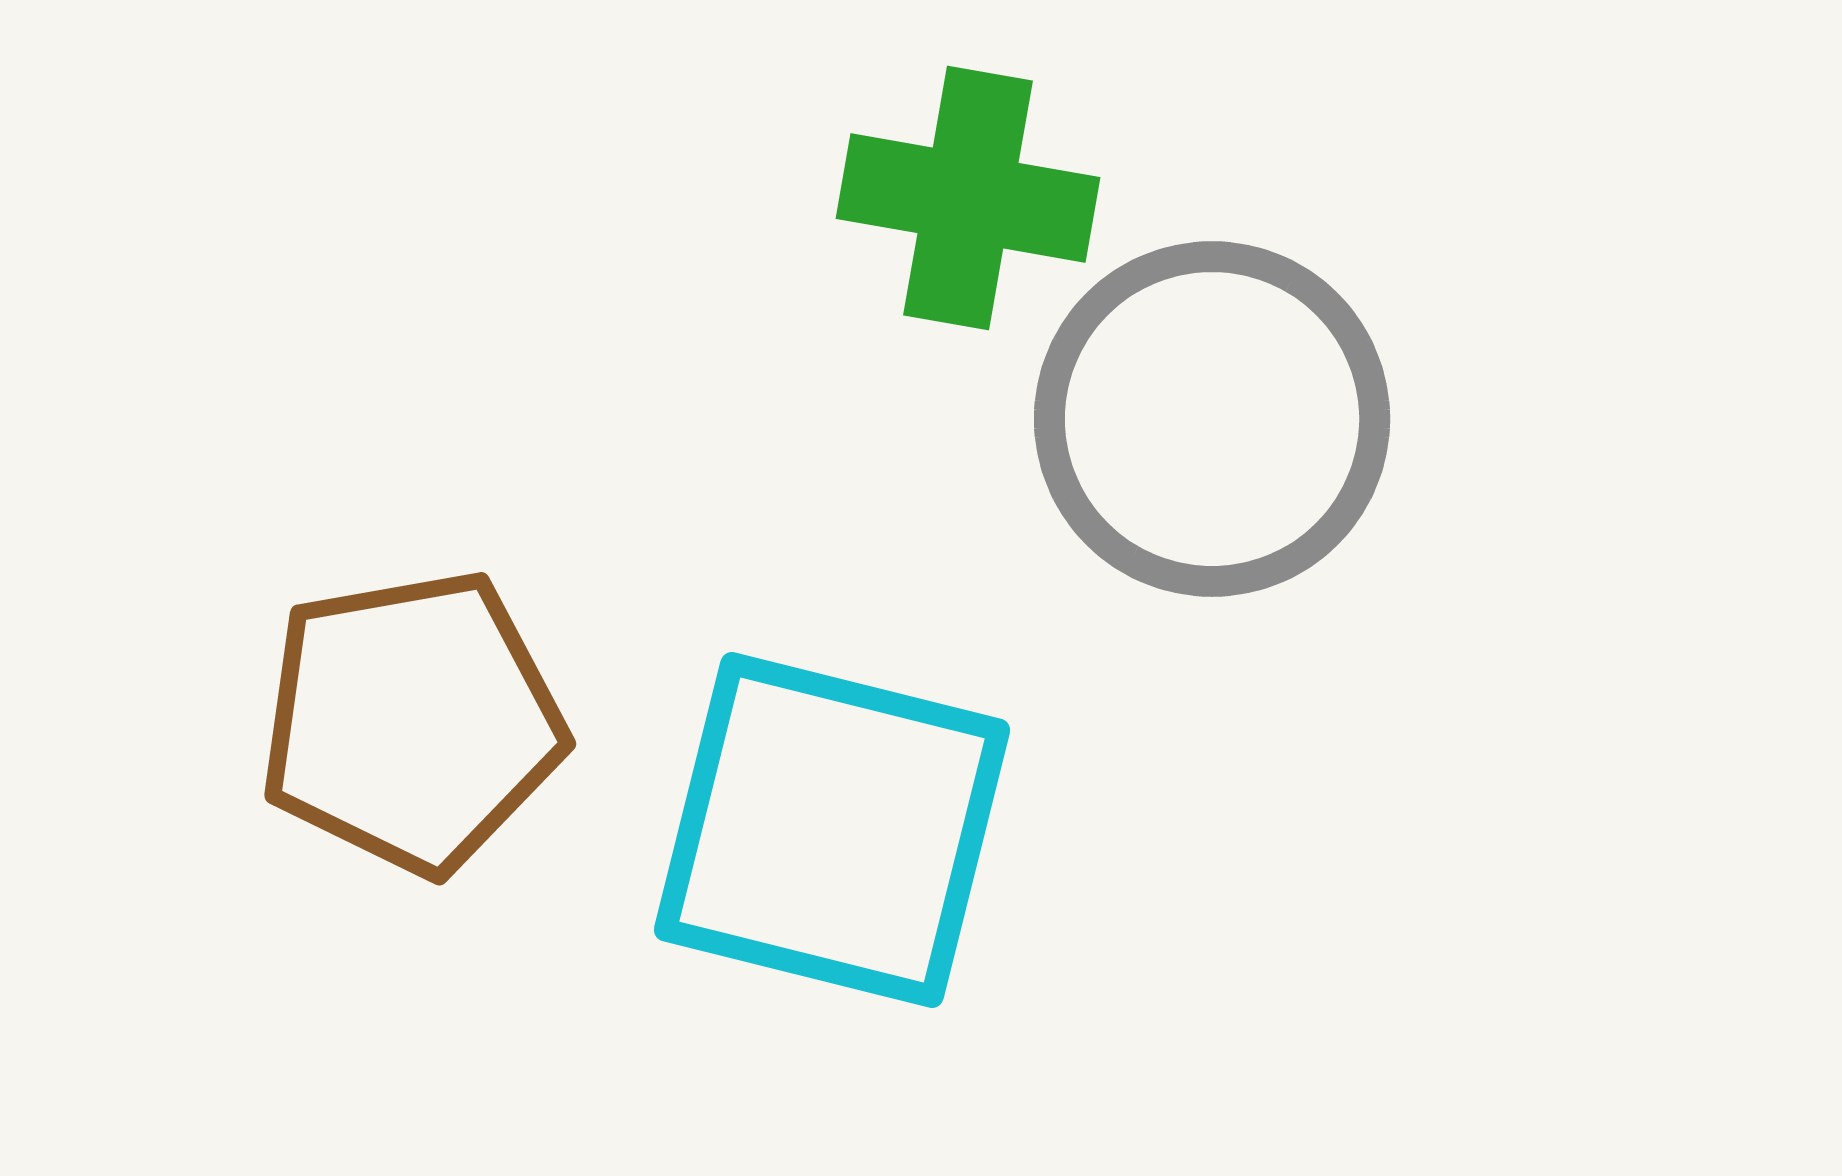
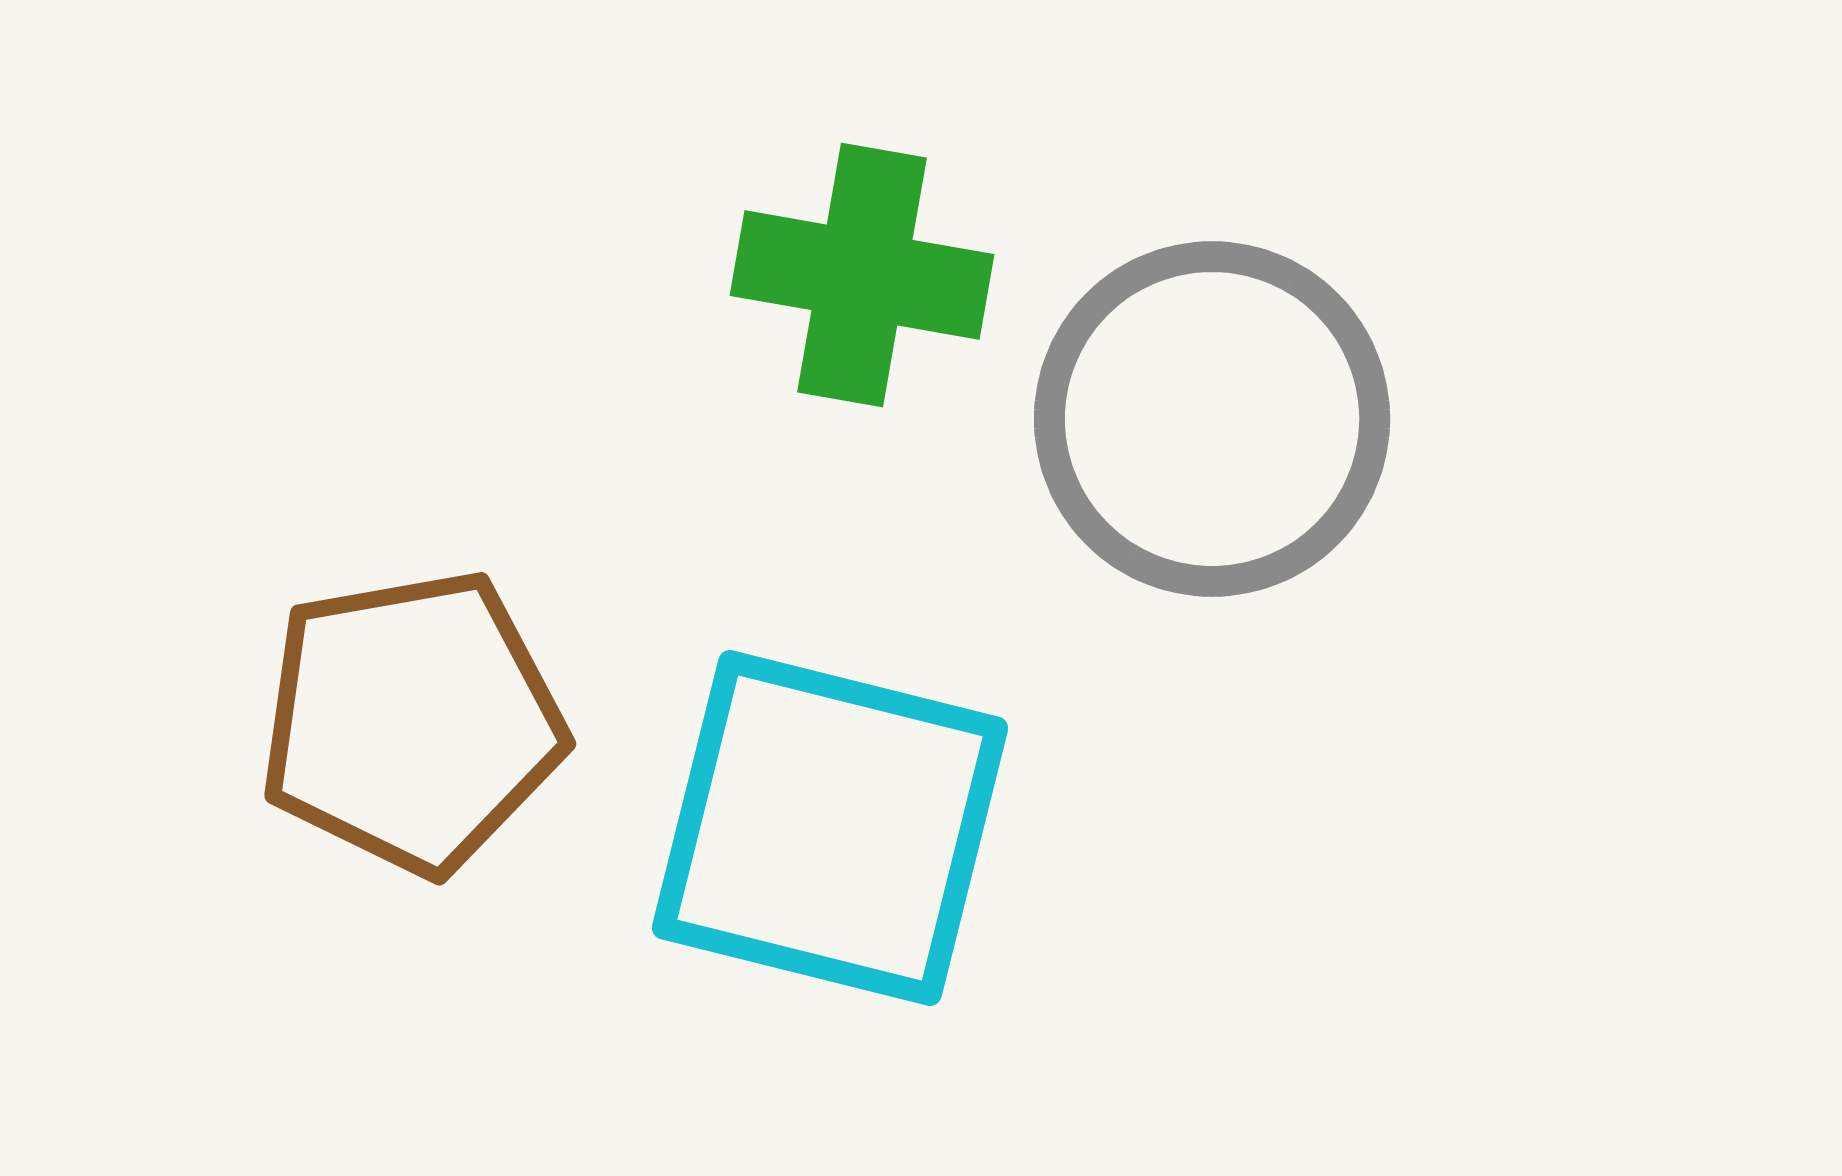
green cross: moved 106 px left, 77 px down
cyan square: moved 2 px left, 2 px up
